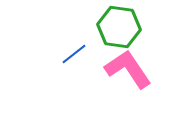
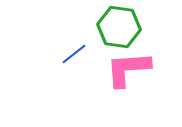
pink L-shape: rotated 60 degrees counterclockwise
